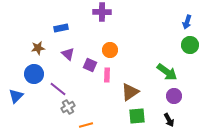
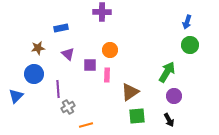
purple square: rotated 24 degrees counterclockwise
green arrow: rotated 95 degrees counterclockwise
purple line: rotated 48 degrees clockwise
